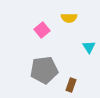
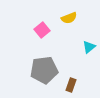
yellow semicircle: rotated 21 degrees counterclockwise
cyan triangle: rotated 24 degrees clockwise
